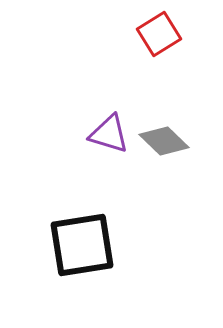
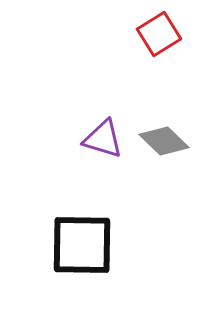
purple triangle: moved 6 px left, 5 px down
black square: rotated 10 degrees clockwise
